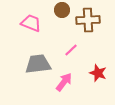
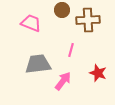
pink line: rotated 32 degrees counterclockwise
pink arrow: moved 1 px left, 1 px up
